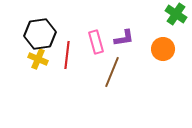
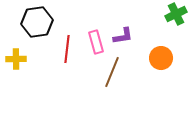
green cross: rotated 30 degrees clockwise
black hexagon: moved 3 px left, 12 px up
purple L-shape: moved 1 px left, 2 px up
orange circle: moved 2 px left, 9 px down
red line: moved 6 px up
yellow cross: moved 22 px left; rotated 24 degrees counterclockwise
